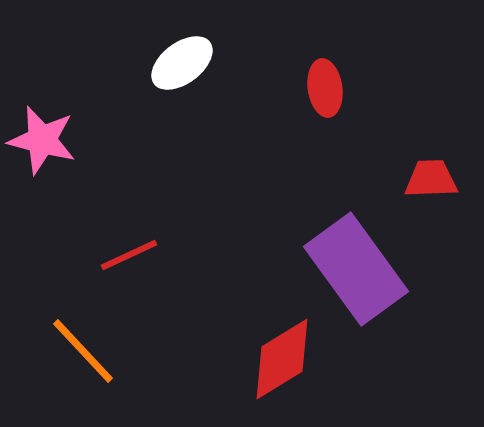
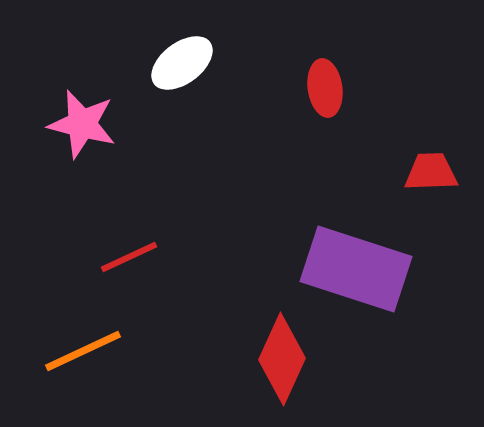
pink star: moved 40 px right, 16 px up
red trapezoid: moved 7 px up
red line: moved 2 px down
purple rectangle: rotated 36 degrees counterclockwise
orange line: rotated 72 degrees counterclockwise
red diamond: rotated 34 degrees counterclockwise
